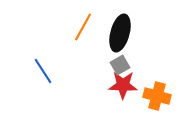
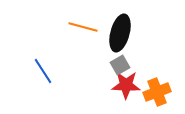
orange line: rotated 76 degrees clockwise
red star: moved 3 px right
orange cross: moved 4 px up; rotated 36 degrees counterclockwise
